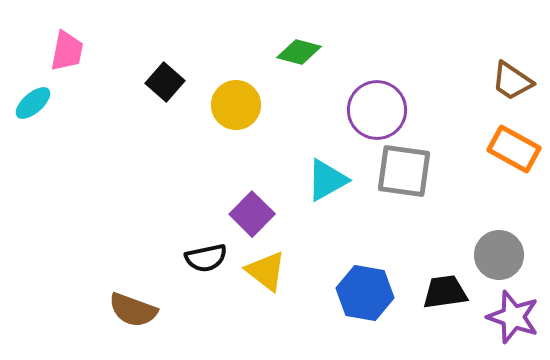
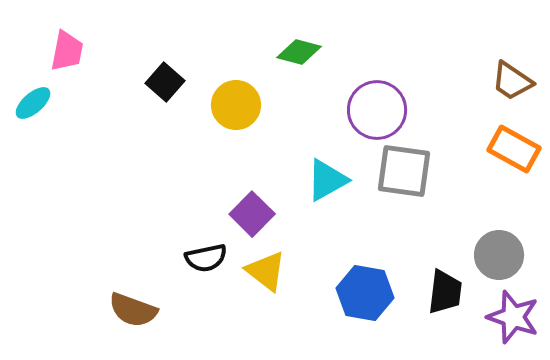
black trapezoid: rotated 105 degrees clockwise
